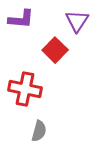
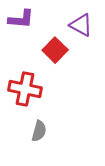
purple triangle: moved 4 px right, 4 px down; rotated 35 degrees counterclockwise
